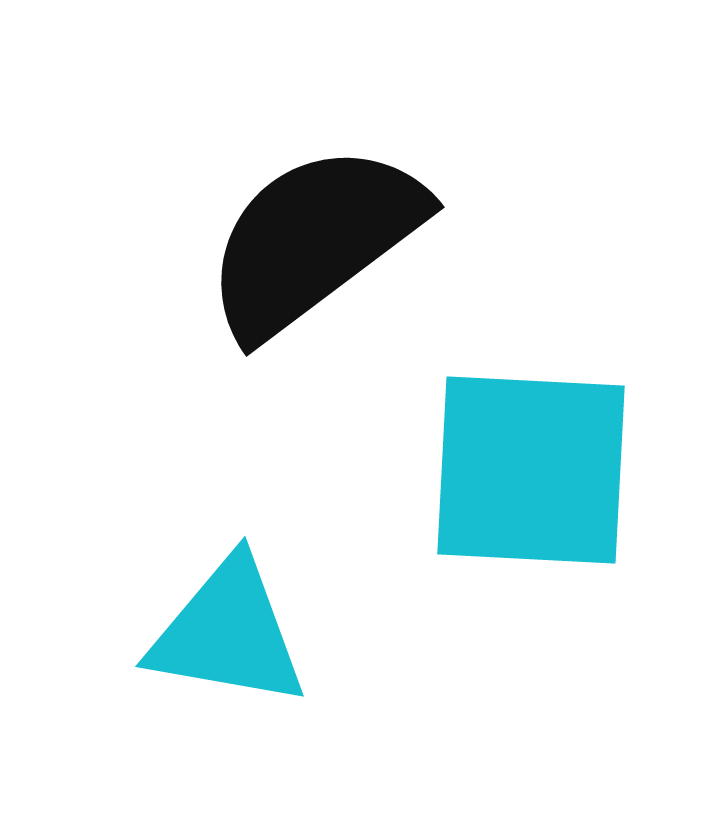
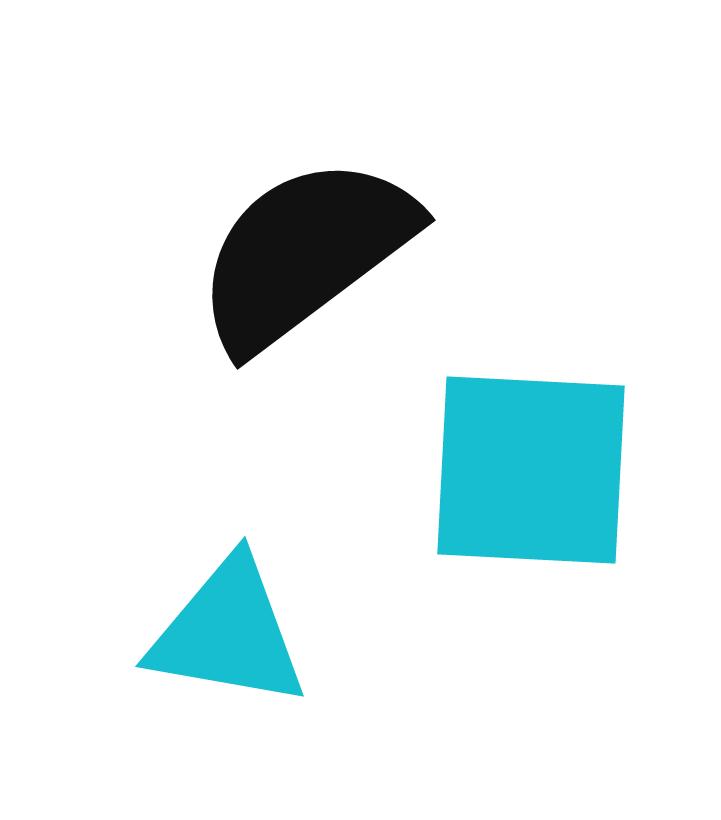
black semicircle: moved 9 px left, 13 px down
